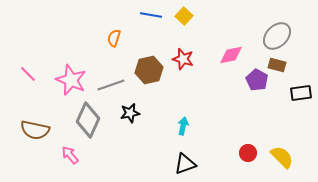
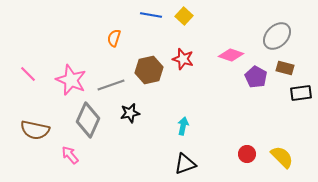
pink diamond: rotated 30 degrees clockwise
brown rectangle: moved 8 px right, 3 px down
purple pentagon: moved 1 px left, 3 px up
red circle: moved 1 px left, 1 px down
